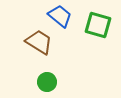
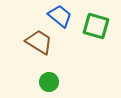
green square: moved 2 px left, 1 px down
green circle: moved 2 px right
